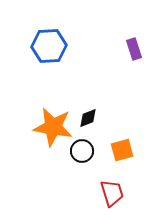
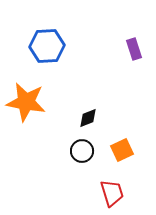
blue hexagon: moved 2 px left
orange star: moved 27 px left, 25 px up
orange square: rotated 10 degrees counterclockwise
